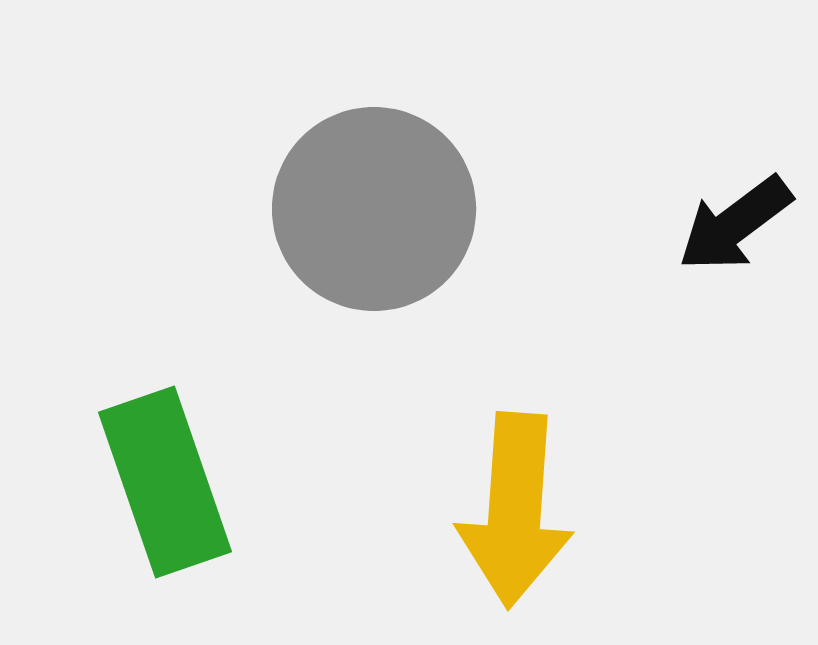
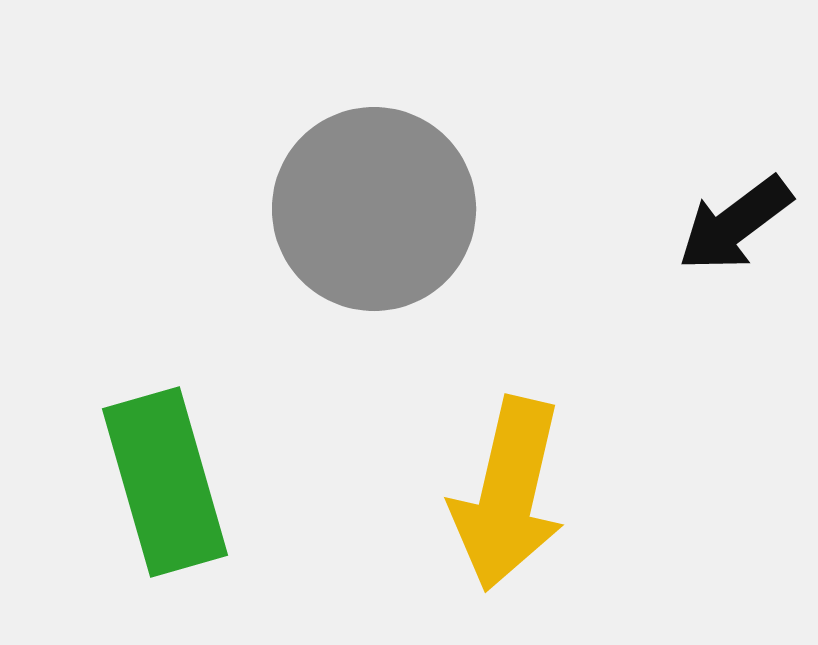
green rectangle: rotated 3 degrees clockwise
yellow arrow: moved 7 px left, 16 px up; rotated 9 degrees clockwise
